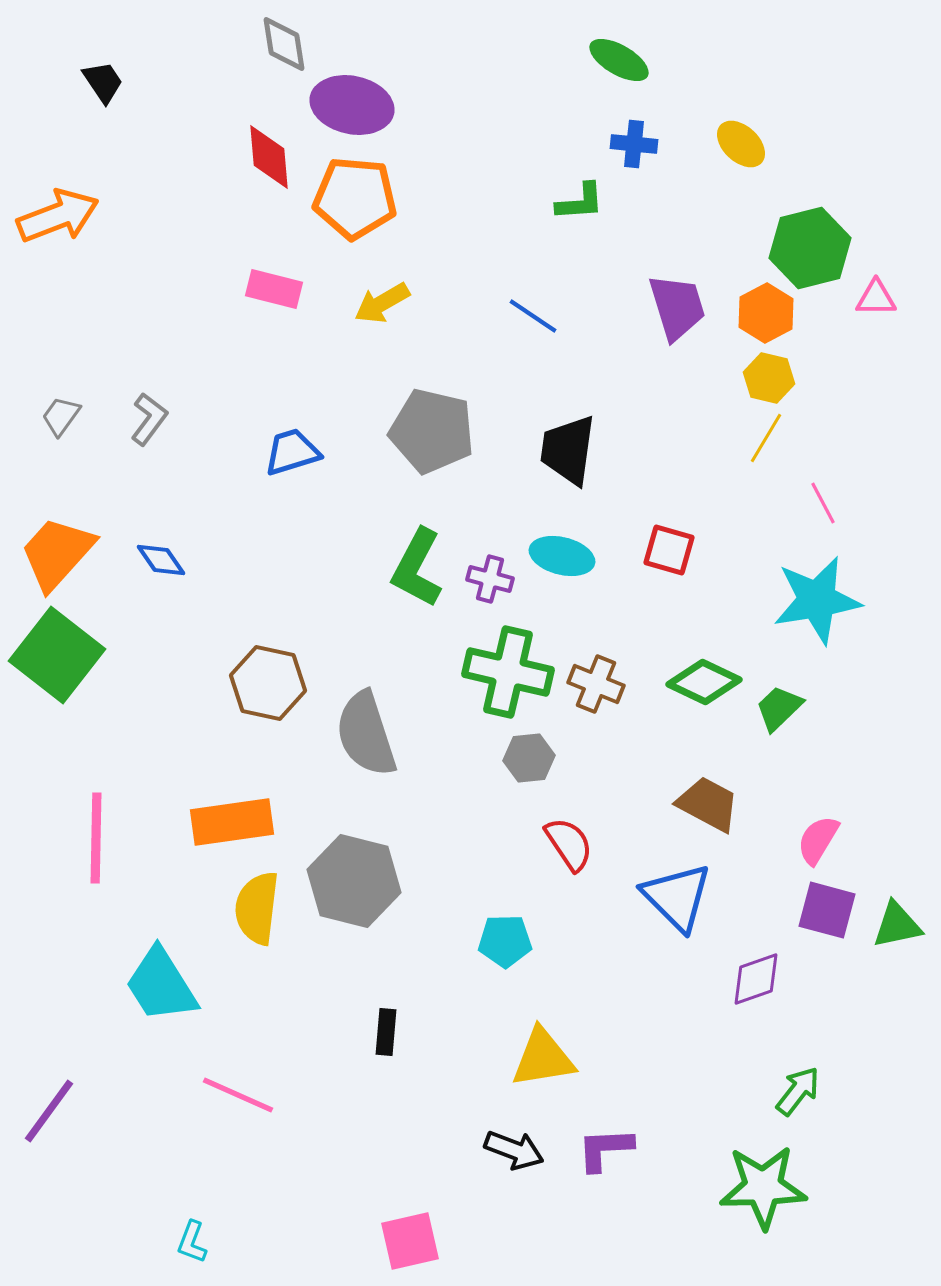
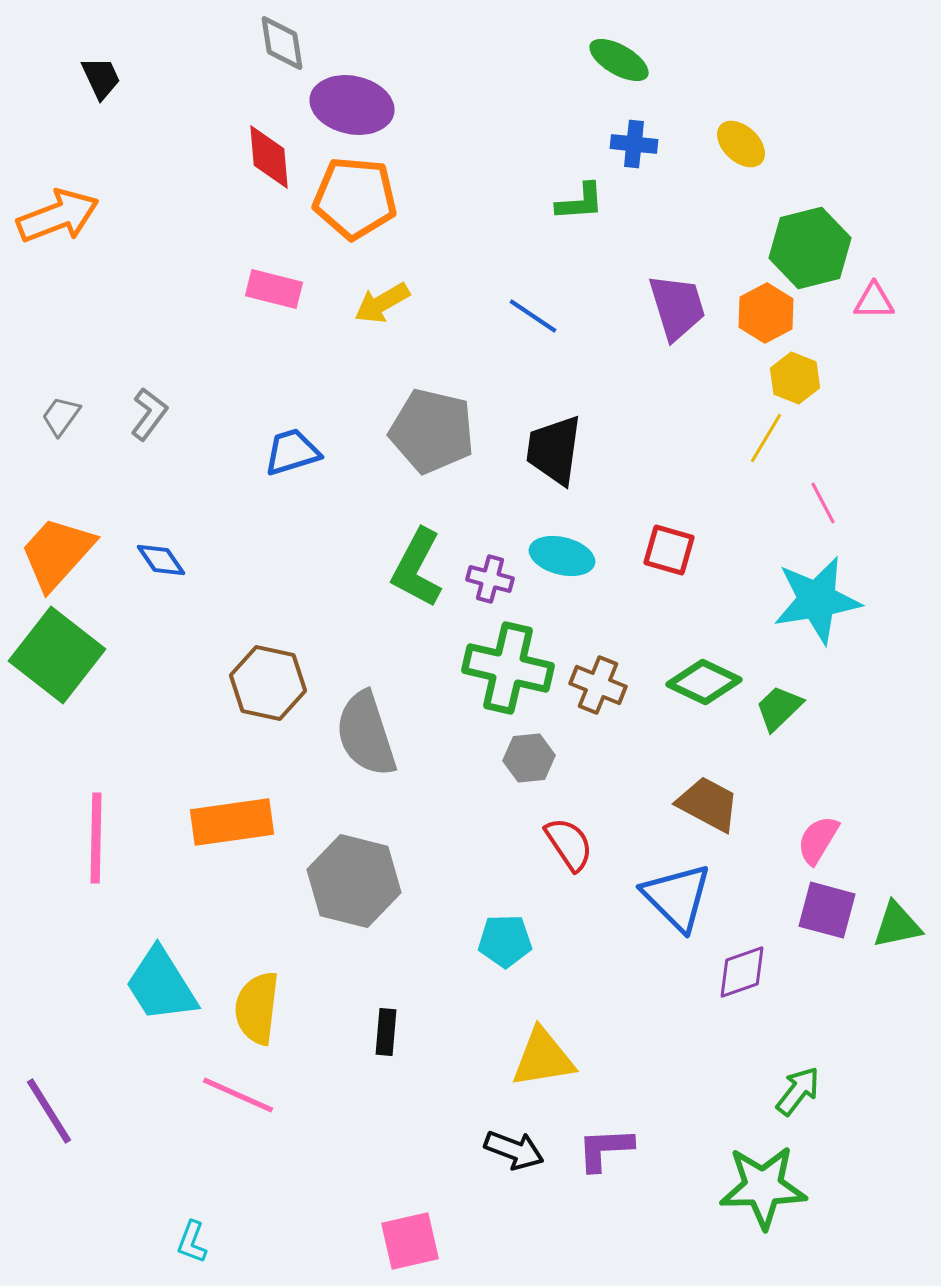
gray diamond at (284, 44): moved 2 px left, 1 px up
black trapezoid at (103, 82): moved 2 px left, 4 px up; rotated 9 degrees clockwise
pink triangle at (876, 298): moved 2 px left, 3 px down
yellow hexagon at (769, 378): moved 26 px right; rotated 9 degrees clockwise
gray L-shape at (149, 419): moved 5 px up
black trapezoid at (568, 450): moved 14 px left
green cross at (508, 672): moved 4 px up
brown cross at (596, 684): moved 2 px right, 1 px down
yellow semicircle at (257, 908): moved 100 px down
purple diamond at (756, 979): moved 14 px left, 7 px up
purple line at (49, 1111): rotated 68 degrees counterclockwise
